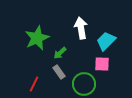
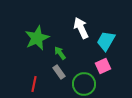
white arrow: rotated 15 degrees counterclockwise
cyan trapezoid: rotated 15 degrees counterclockwise
green arrow: rotated 96 degrees clockwise
pink square: moved 1 px right, 2 px down; rotated 28 degrees counterclockwise
red line: rotated 14 degrees counterclockwise
